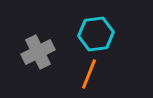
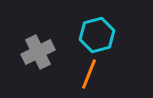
cyan hexagon: moved 1 px right, 1 px down; rotated 8 degrees counterclockwise
